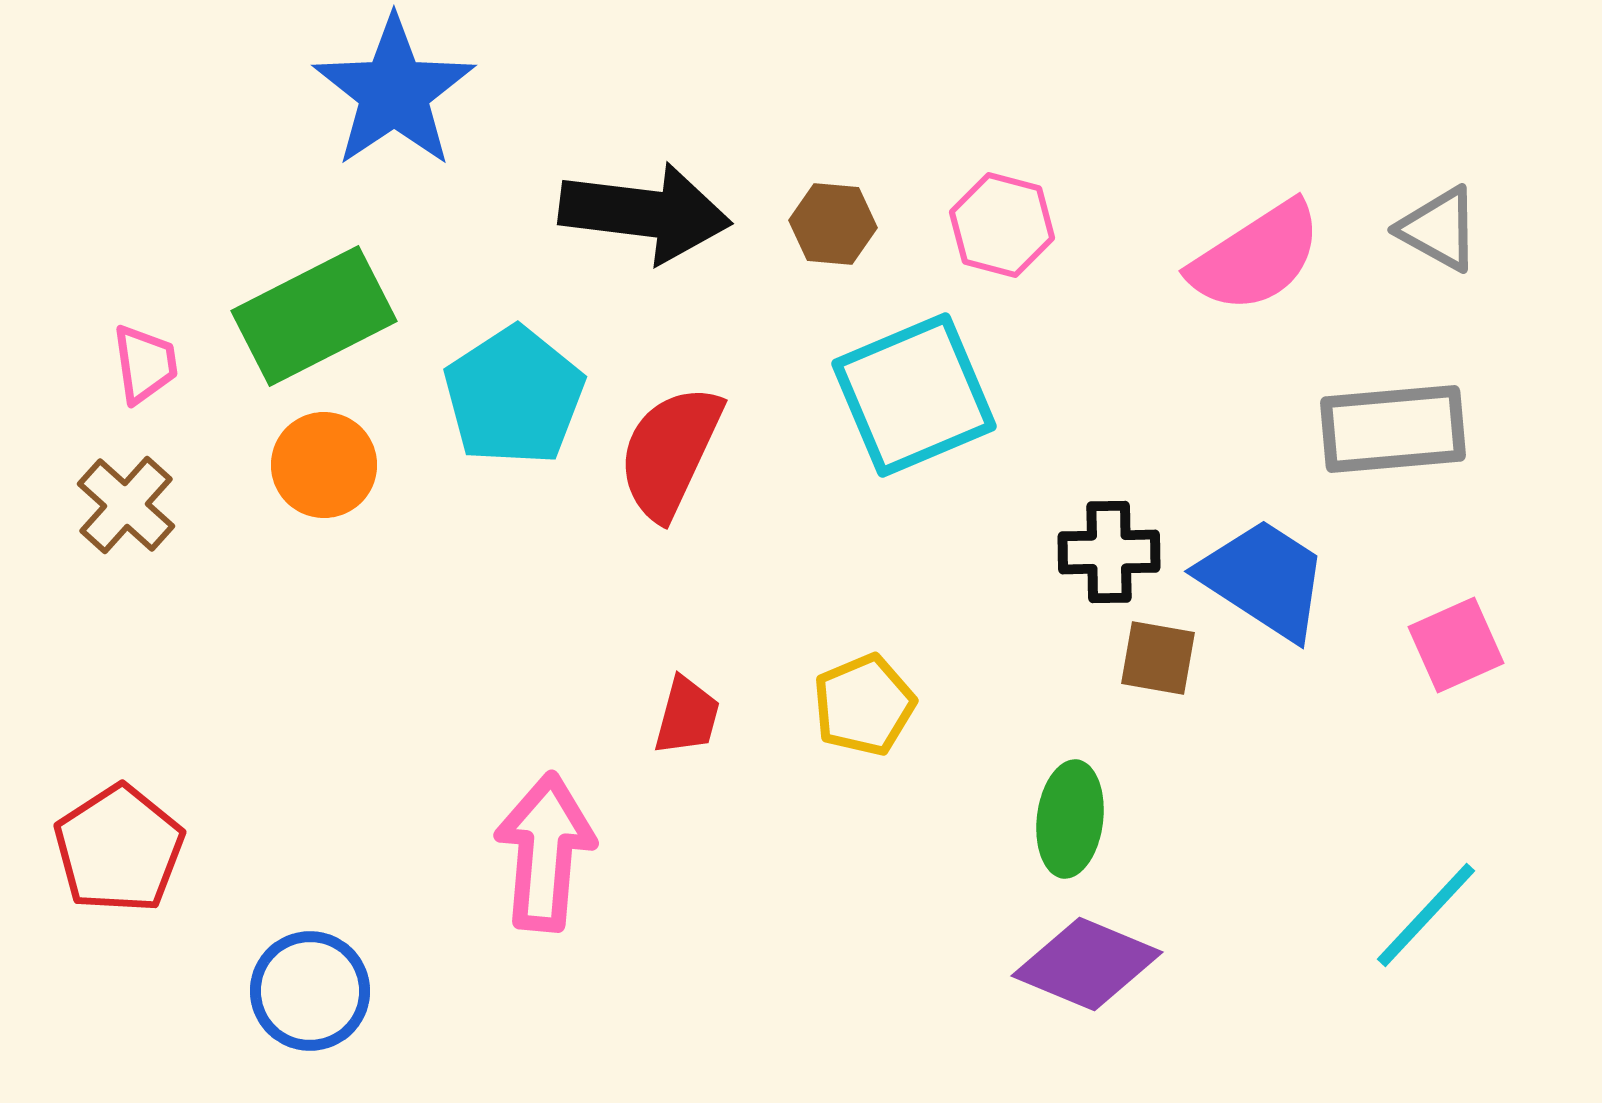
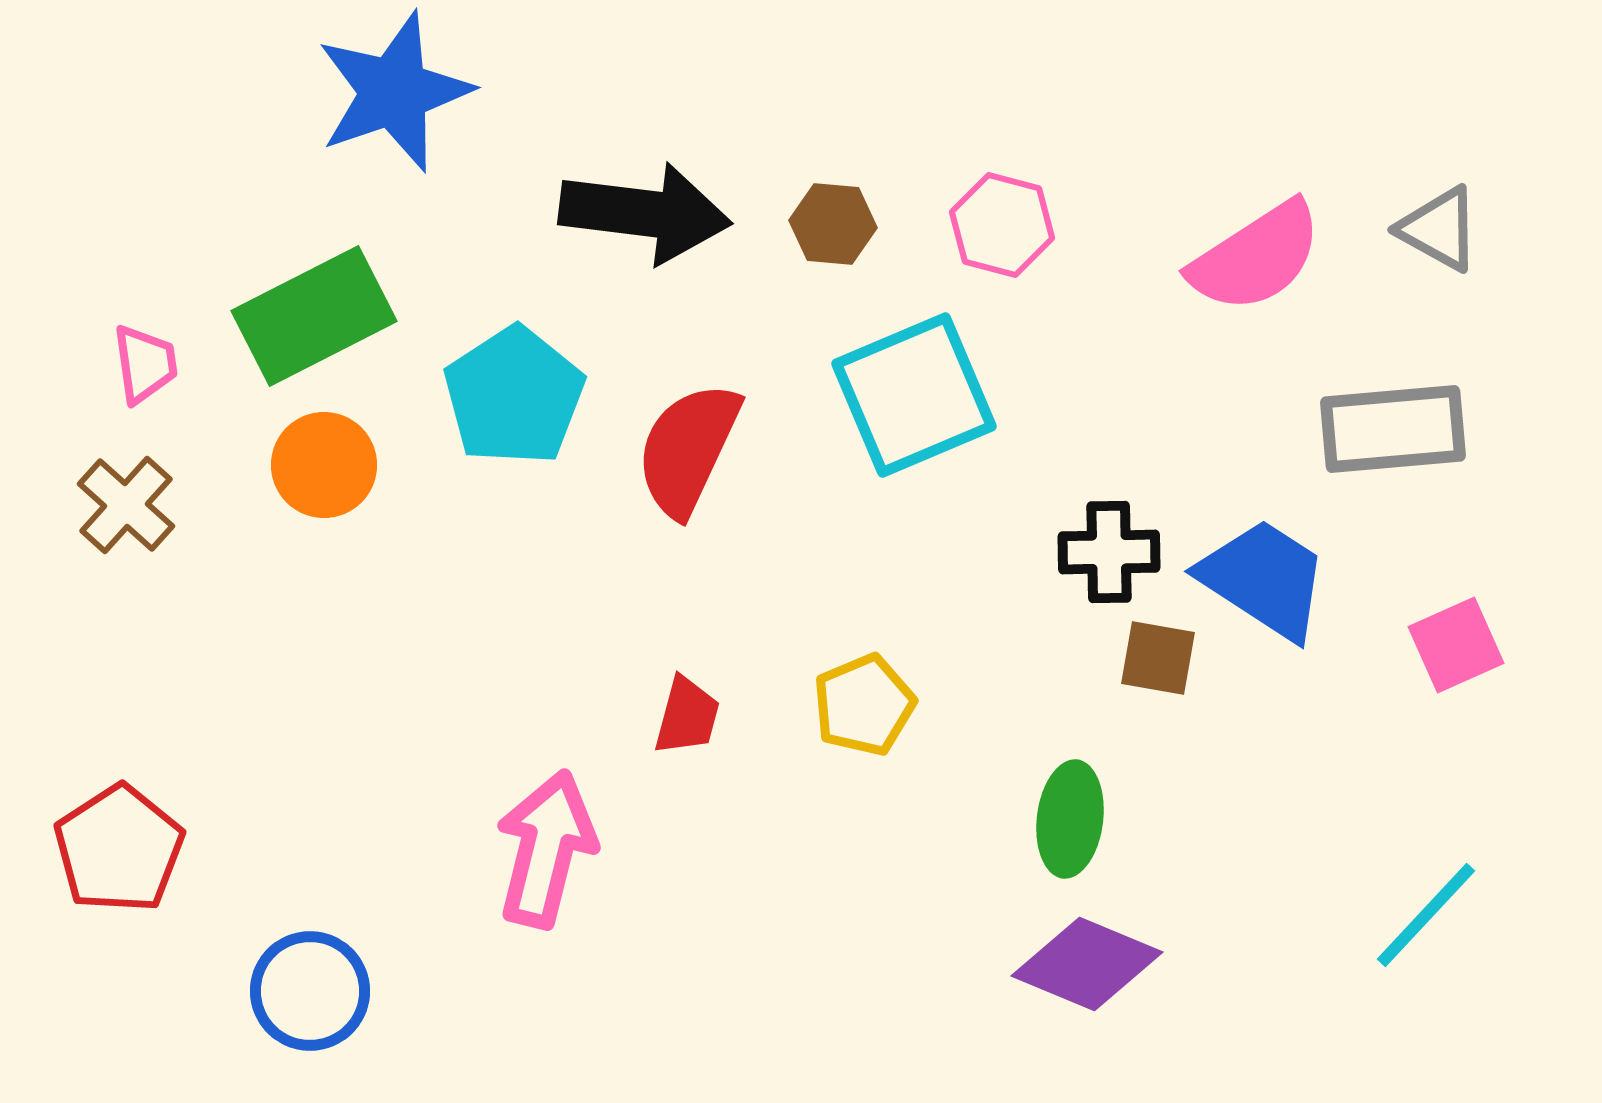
blue star: rotated 15 degrees clockwise
red semicircle: moved 18 px right, 3 px up
pink arrow: moved 1 px right, 3 px up; rotated 9 degrees clockwise
